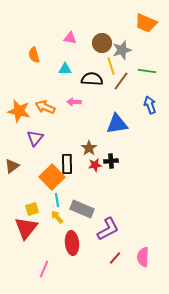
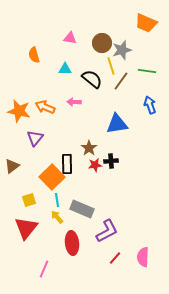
black semicircle: rotated 35 degrees clockwise
yellow square: moved 3 px left, 9 px up
purple L-shape: moved 1 px left, 2 px down
